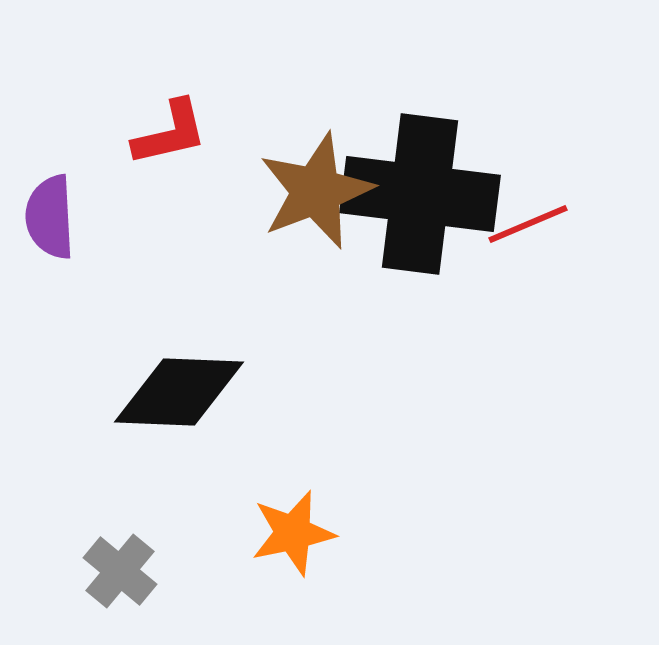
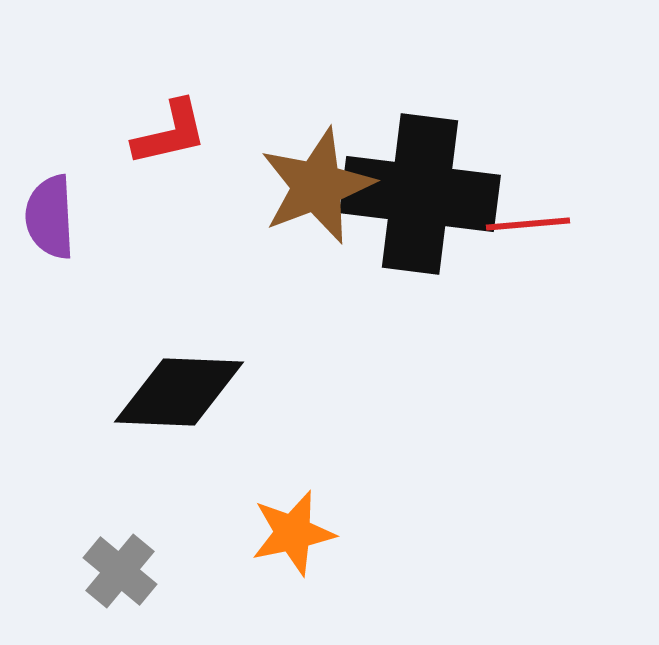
brown star: moved 1 px right, 5 px up
red line: rotated 18 degrees clockwise
